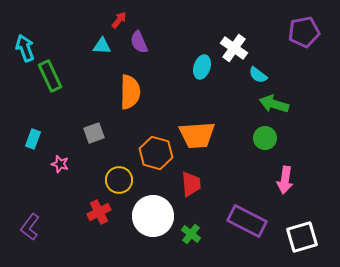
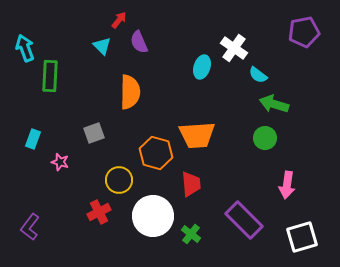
cyan triangle: rotated 42 degrees clockwise
green rectangle: rotated 28 degrees clockwise
pink star: moved 2 px up
pink arrow: moved 2 px right, 5 px down
purple rectangle: moved 3 px left, 1 px up; rotated 18 degrees clockwise
